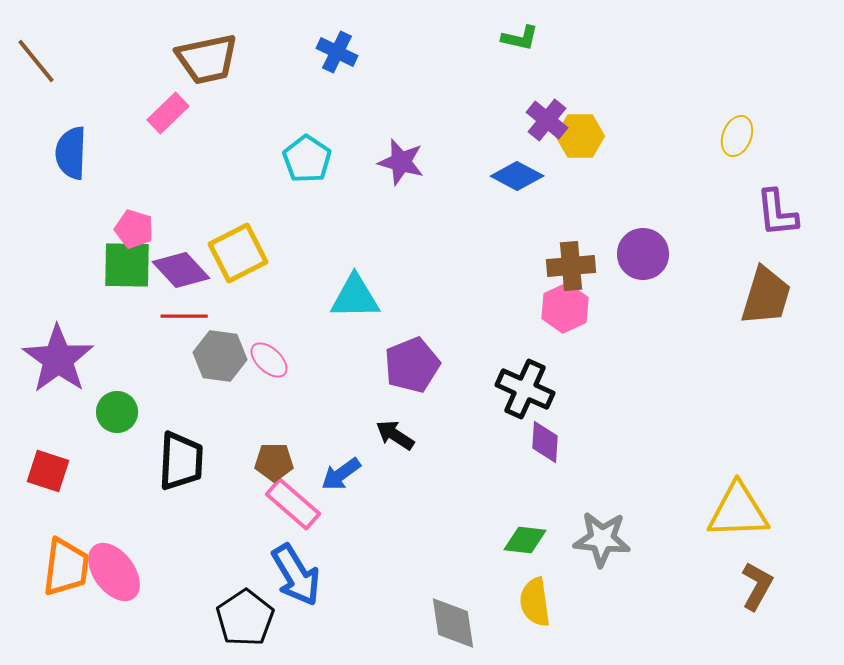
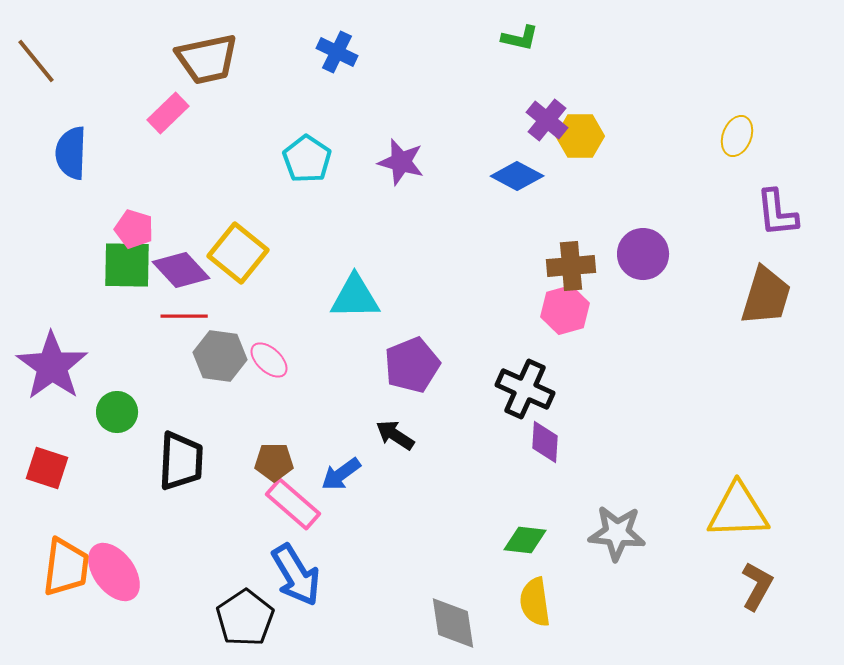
yellow square at (238, 253): rotated 24 degrees counterclockwise
pink hexagon at (565, 308): moved 2 px down; rotated 9 degrees clockwise
purple star at (58, 359): moved 6 px left, 7 px down
red square at (48, 471): moved 1 px left, 3 px up
gray star at (602, 539): moved 15 px right, 6 px up
